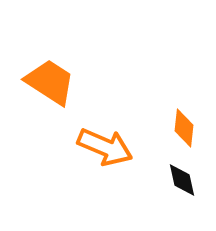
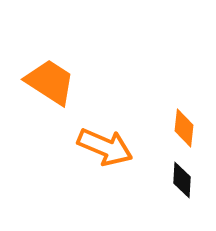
black diamond: rotated 15 degrees clockwise
